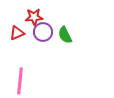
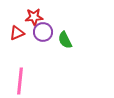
green semicircle: moved 5 px down
